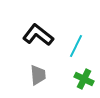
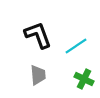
black L-shape: rotated 32 degrees clockwise
cyan line: rotated 30 degrees clockwise
